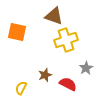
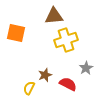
brown triangle: rotated 24 degrees counterclockwise
orange square: moved 1 px left, 1 px down
yellow semicircle: moved 8 px right
